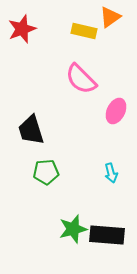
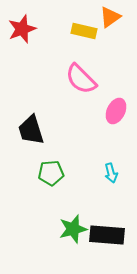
green pentagon: moved 5 px right, 1 px down
